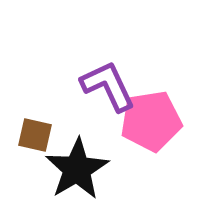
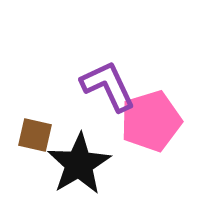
pink pentagon: rotated 8 degrees counterclockwise
black star: moved 2 px right, 5 px up
